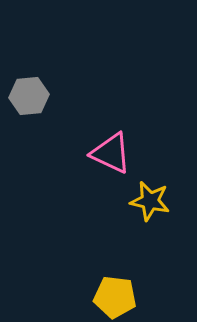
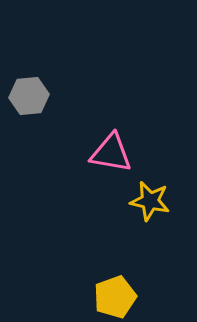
pink triangle: rotated 15 degrees counterclockwise
yellow pentagon: rotated 27 degrees counterclockwise
